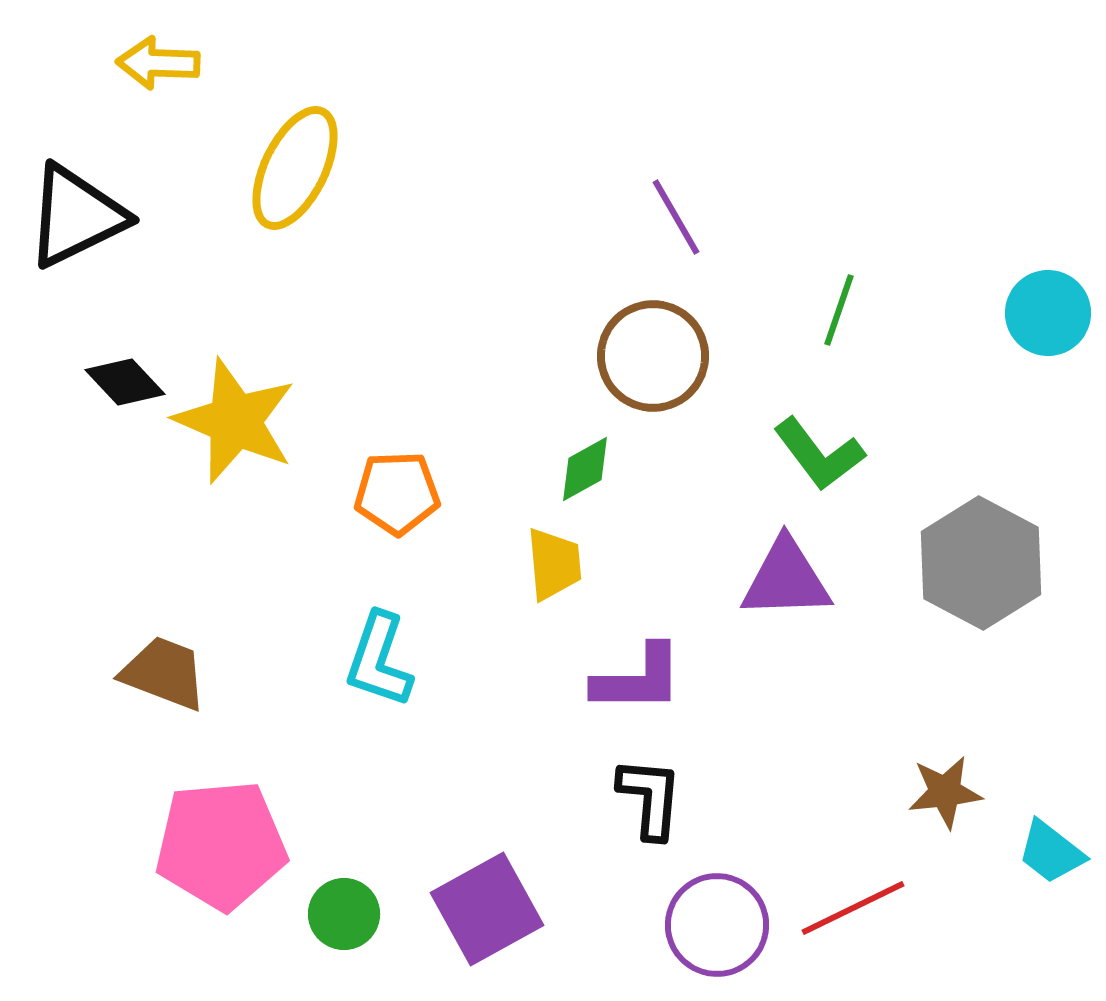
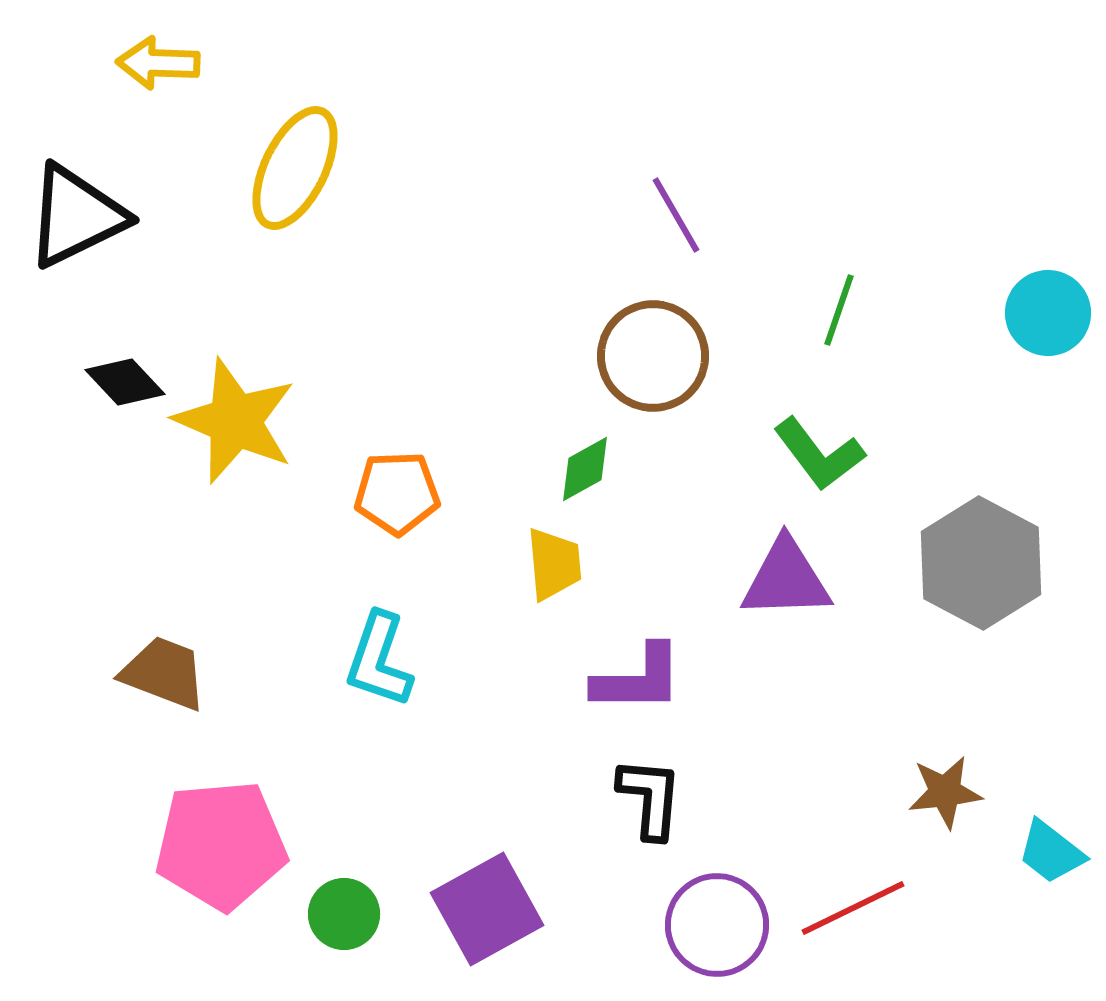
purple line: moved 2 px up
